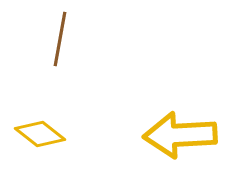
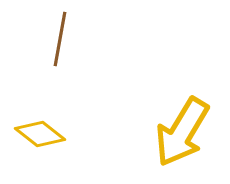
yellow arrow: moved 2 px right, 3 px up; rotated 56 degrees counterclockwise
